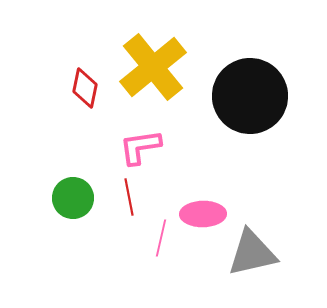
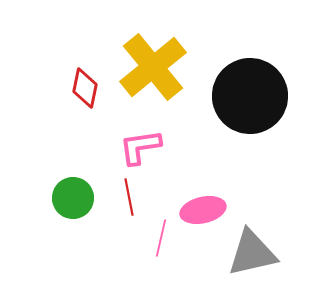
pink ellipse: moved 4 px up; rotated 12 degrees counterclockwise
